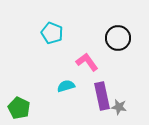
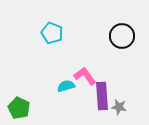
black circle: moved 4 px right, 2 px up
pink L-shape: moved 2 px left, 14 px down
purple rectangle: rotated 8 degrees clockwise
